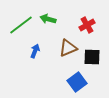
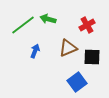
green line: moved 2 px right
